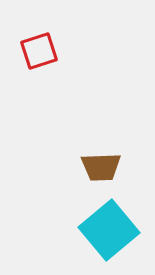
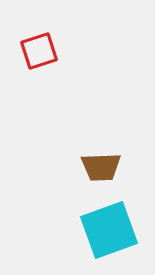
cyan square: rotated 20 degrees clockwise
